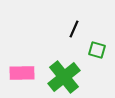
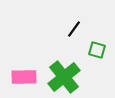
black line: rotated 12 degrees clockwise
pink rectangle: moved 2 px right, 4 px down
